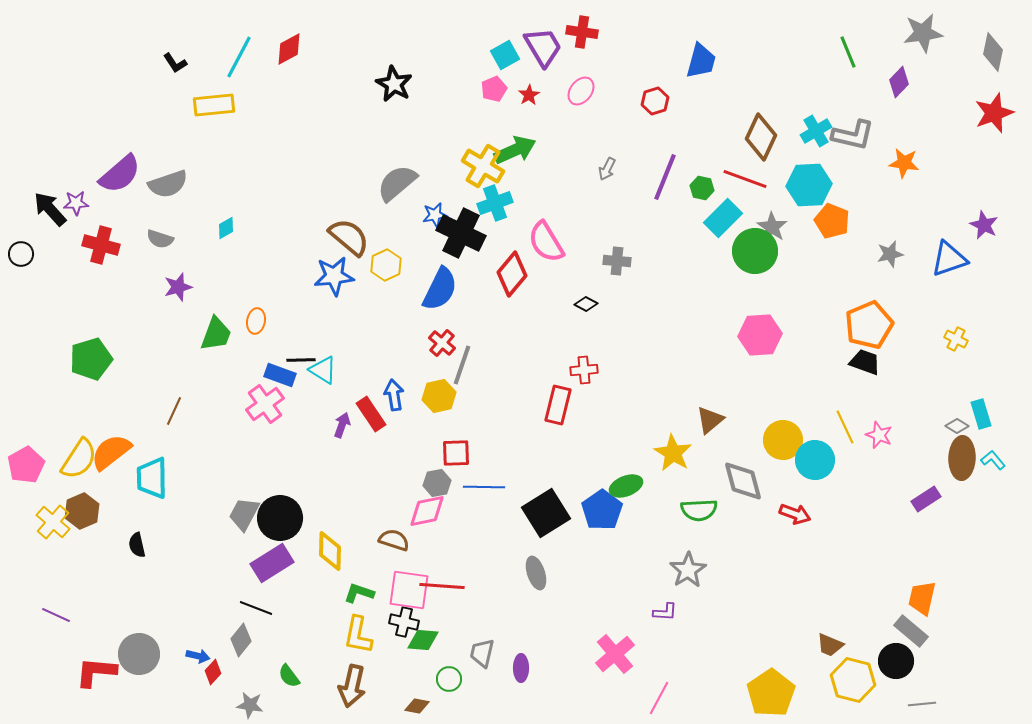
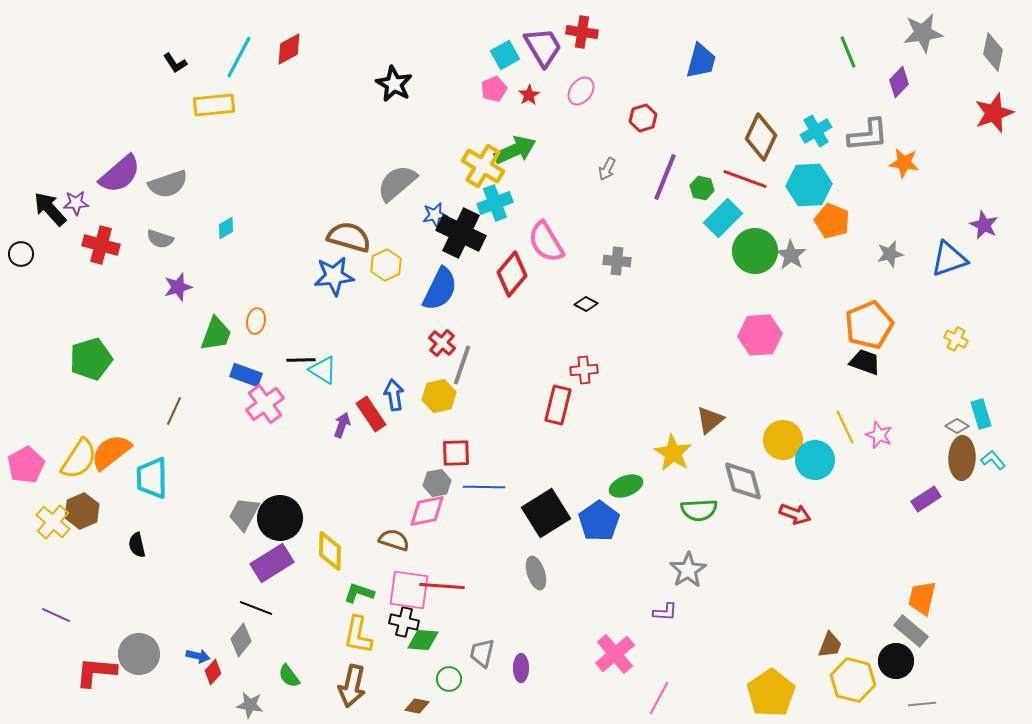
red hexagon at (655, 101): moved 12 px left, 17 px down
gray L-shape at (853, 135): moved 15 px right; rotated 18 degrees counterclockwise
gray star at (772, 227): moved 19 px right, 28 px down
brown semicircle at (349, 237): rotated 24 degrees counterclockwise
blue rectangle at (280, 375): moved 34 px left
blue pentagon at (602, 510): moved 3 px left, 11 px down
brown trapezoid at (830, 645): rotated 92 degrees counterclockwise
